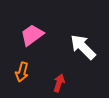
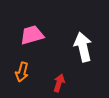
pink trapezoid: rotated 20 degrees clockwise
white arrow: rotated 32 degrees clockwise
